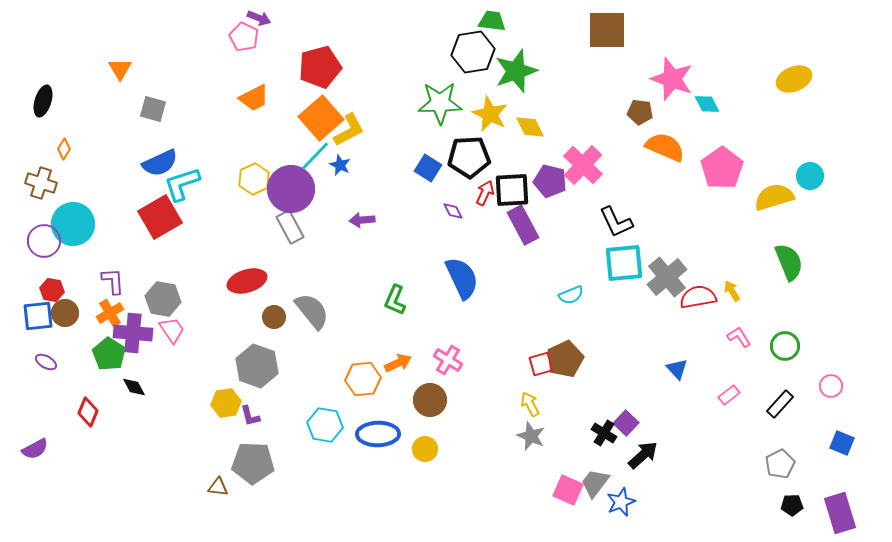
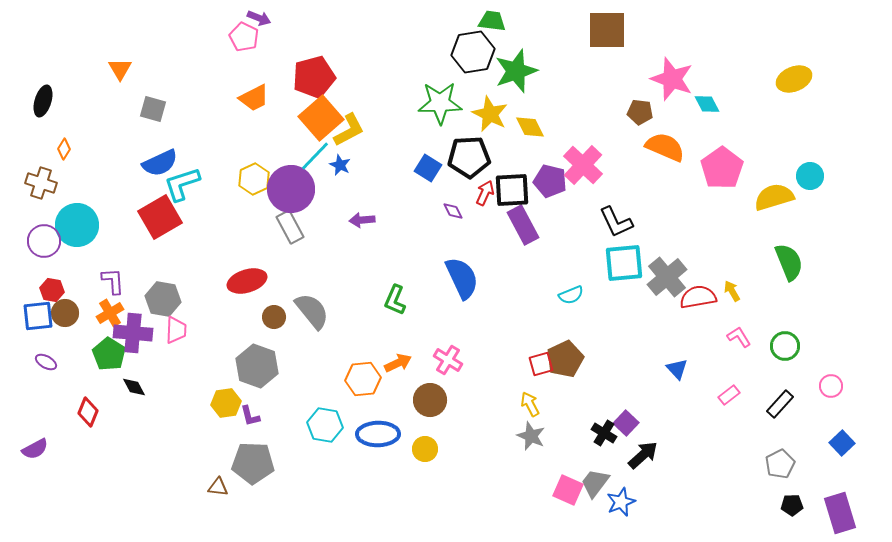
red pentagon at (320, 67): moved 6 px left, 10 px down
cyan circle at (73, 224): moved 4 px right, 1 px down
pink trapezoid at (172, 330): moved 4 px right; rotated 36 degrees clockwise
blue square at (842, 443): rotated 25 degrees clockwise
